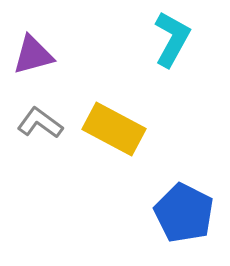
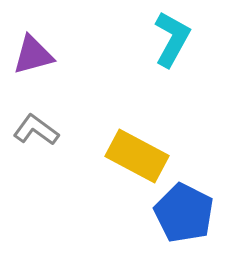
gray L-shape: moved 4 px left, 7 px down
yellow rectangle: moved 23 px right, 27 px down
